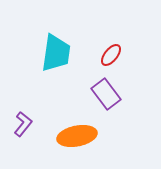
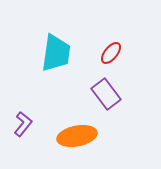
red ellipse: moved 2 px up
